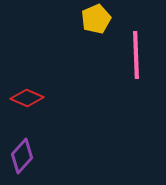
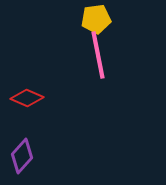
yellow pentagon: rotated 16 degrees clockwise
pink line: moved 38 px left; rotated 9 degrees counterclockwise
